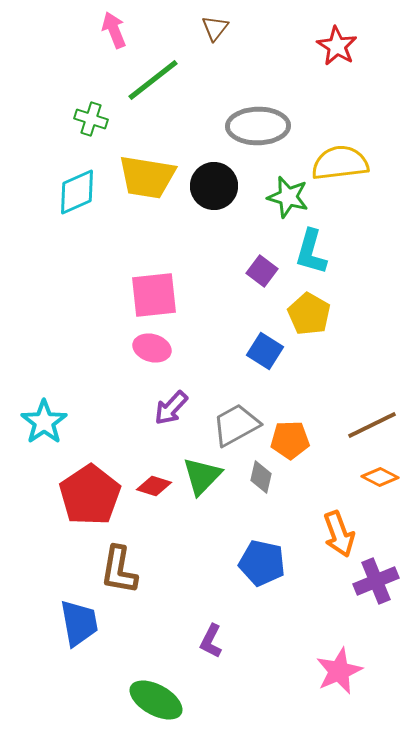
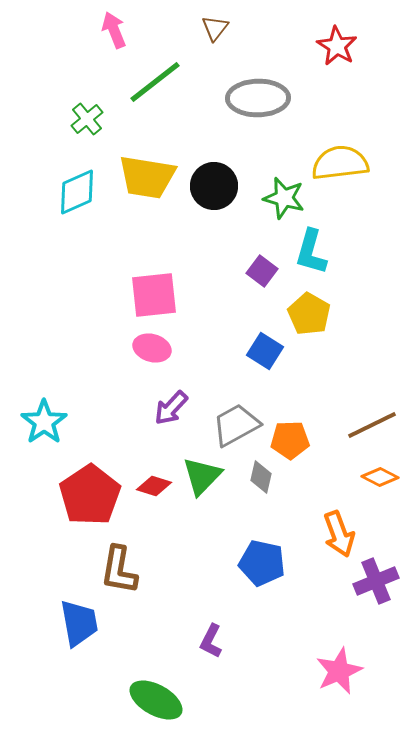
green line: moved 2 px right, 2 px down
green cross: moved 4 px left; rotated 32 degrees clockwise
gray ellipse: moved 28 px up
green star: moved 4 px left, 1 px down
